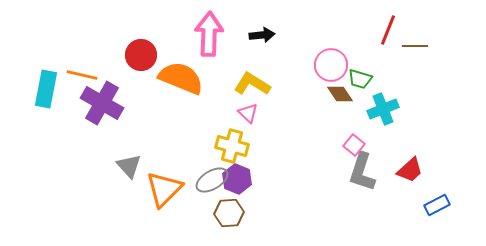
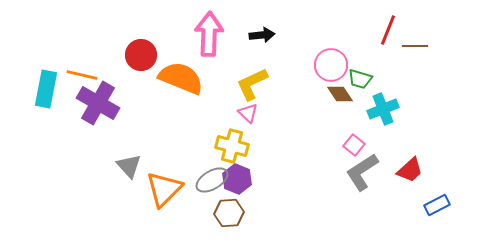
yellow L-shape: rotated 57 degrees counterclockwise
purple cross: moved 4 px left
gray L-shape: rotated 39 degrees clockwise
